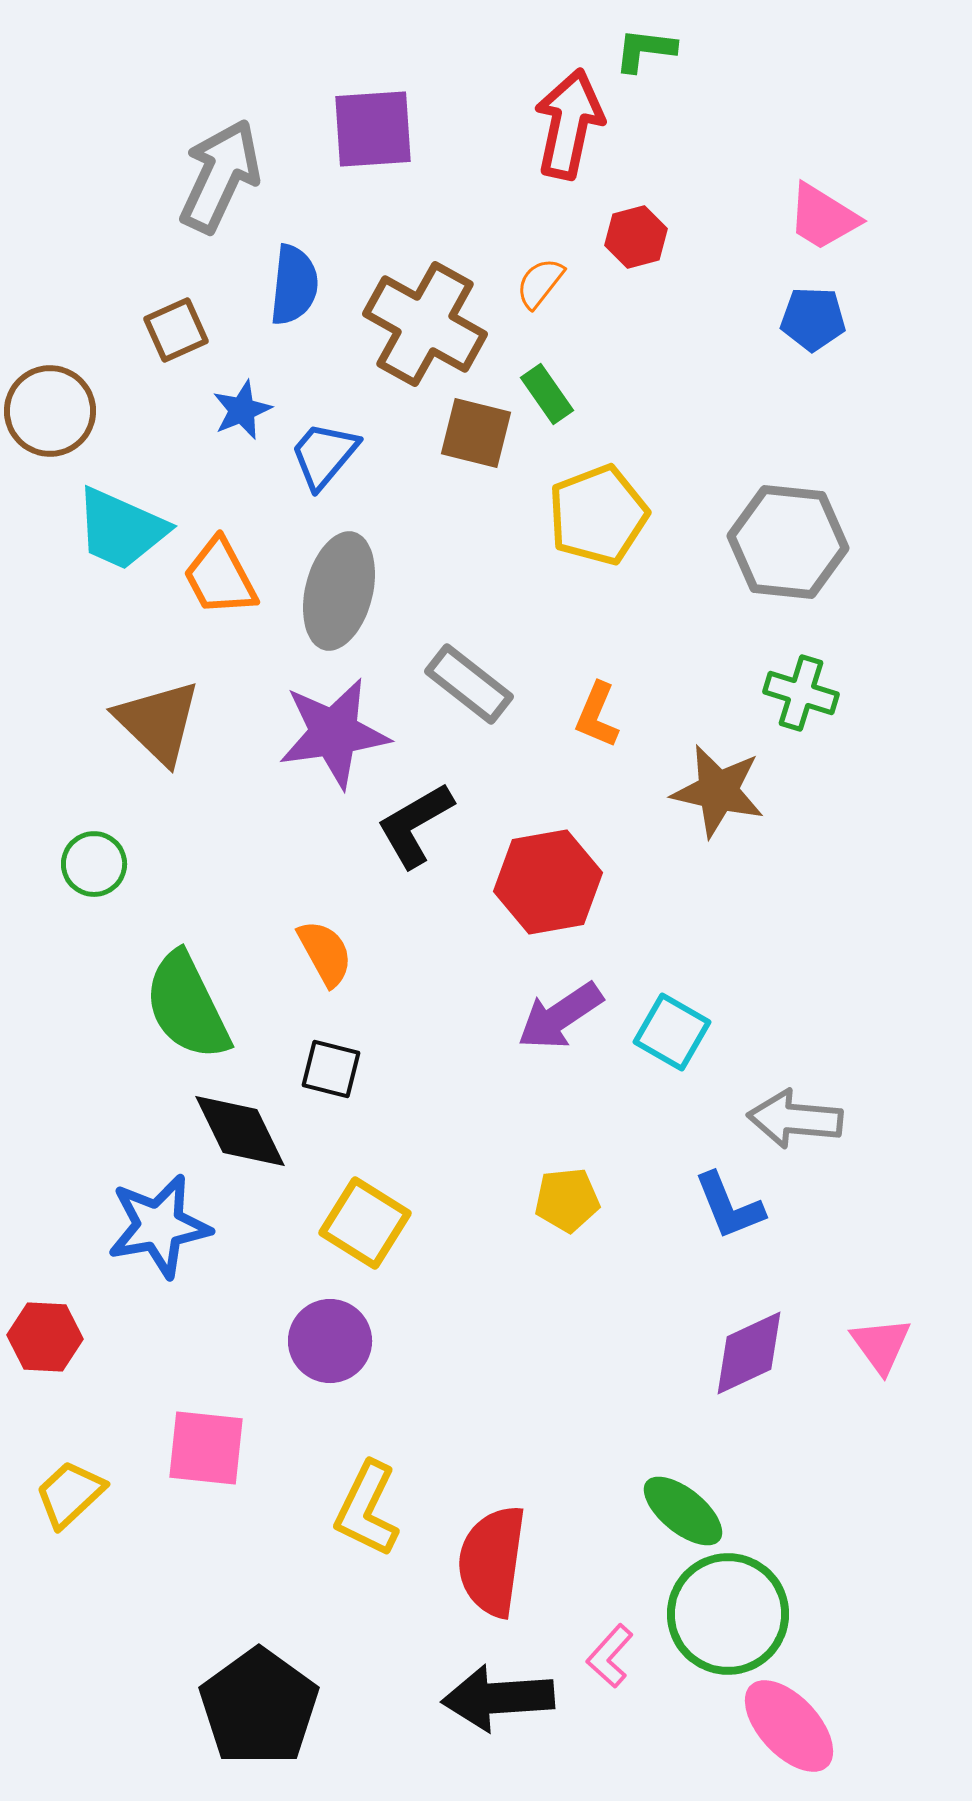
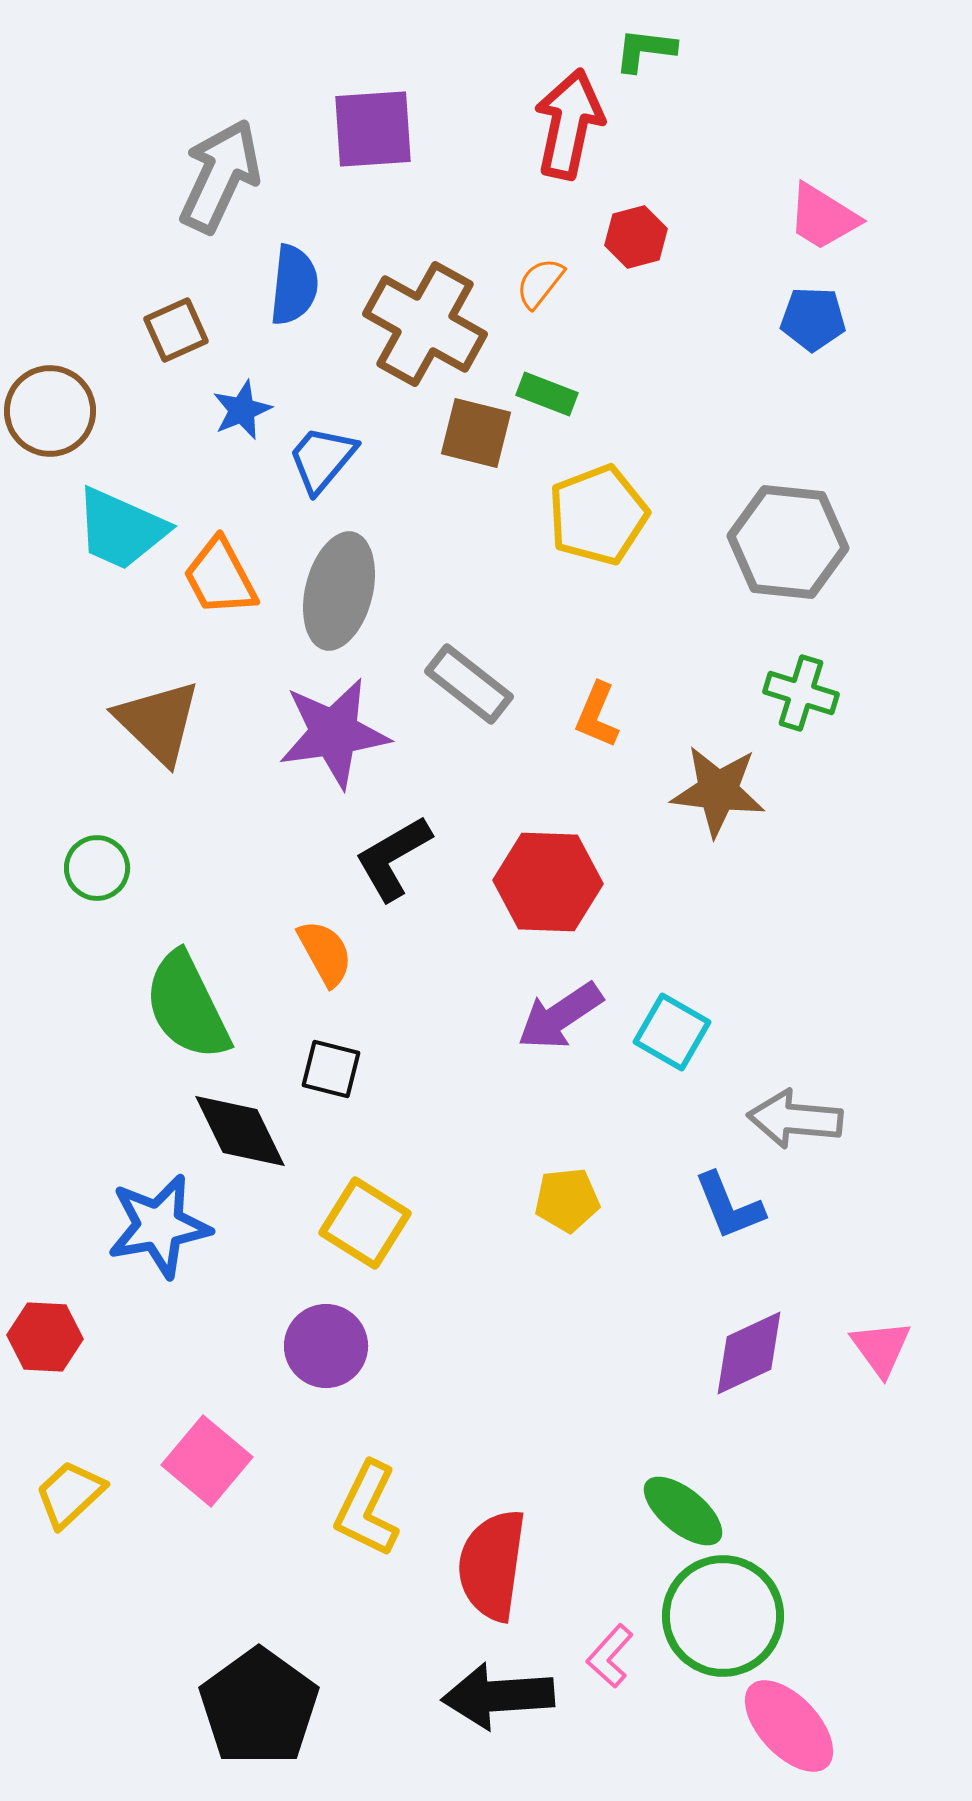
green rectangle at (547, 394): rotated 34 degrees counterclockwise
blue trapezoid at (324, 455): moved 2 px left, 4 px down
brown star at (718, 791): rotated 6 degrees counterclockwise
black L-shape at (415, 825): moved 22 px left, 33 px down
green circle at (94, 864): moved 3 px right, 4 px down
red hexagon at (548, 882): rotated 12 degrees clockwise
purple circle at (330, 1341): moved 4 px left, 5 px down
pink triangle at (881, 1345): moved 3 px down
pink square at (206, 1448): moved 1 px right, 13 px down; rotated 34 degrees clockwise
red semicircle at (492, 1561): moved 4 px down
green circle at (728, 1614): moved 5 px left, 2 px down
black arrow at (498, 1698): moved 2 px up
